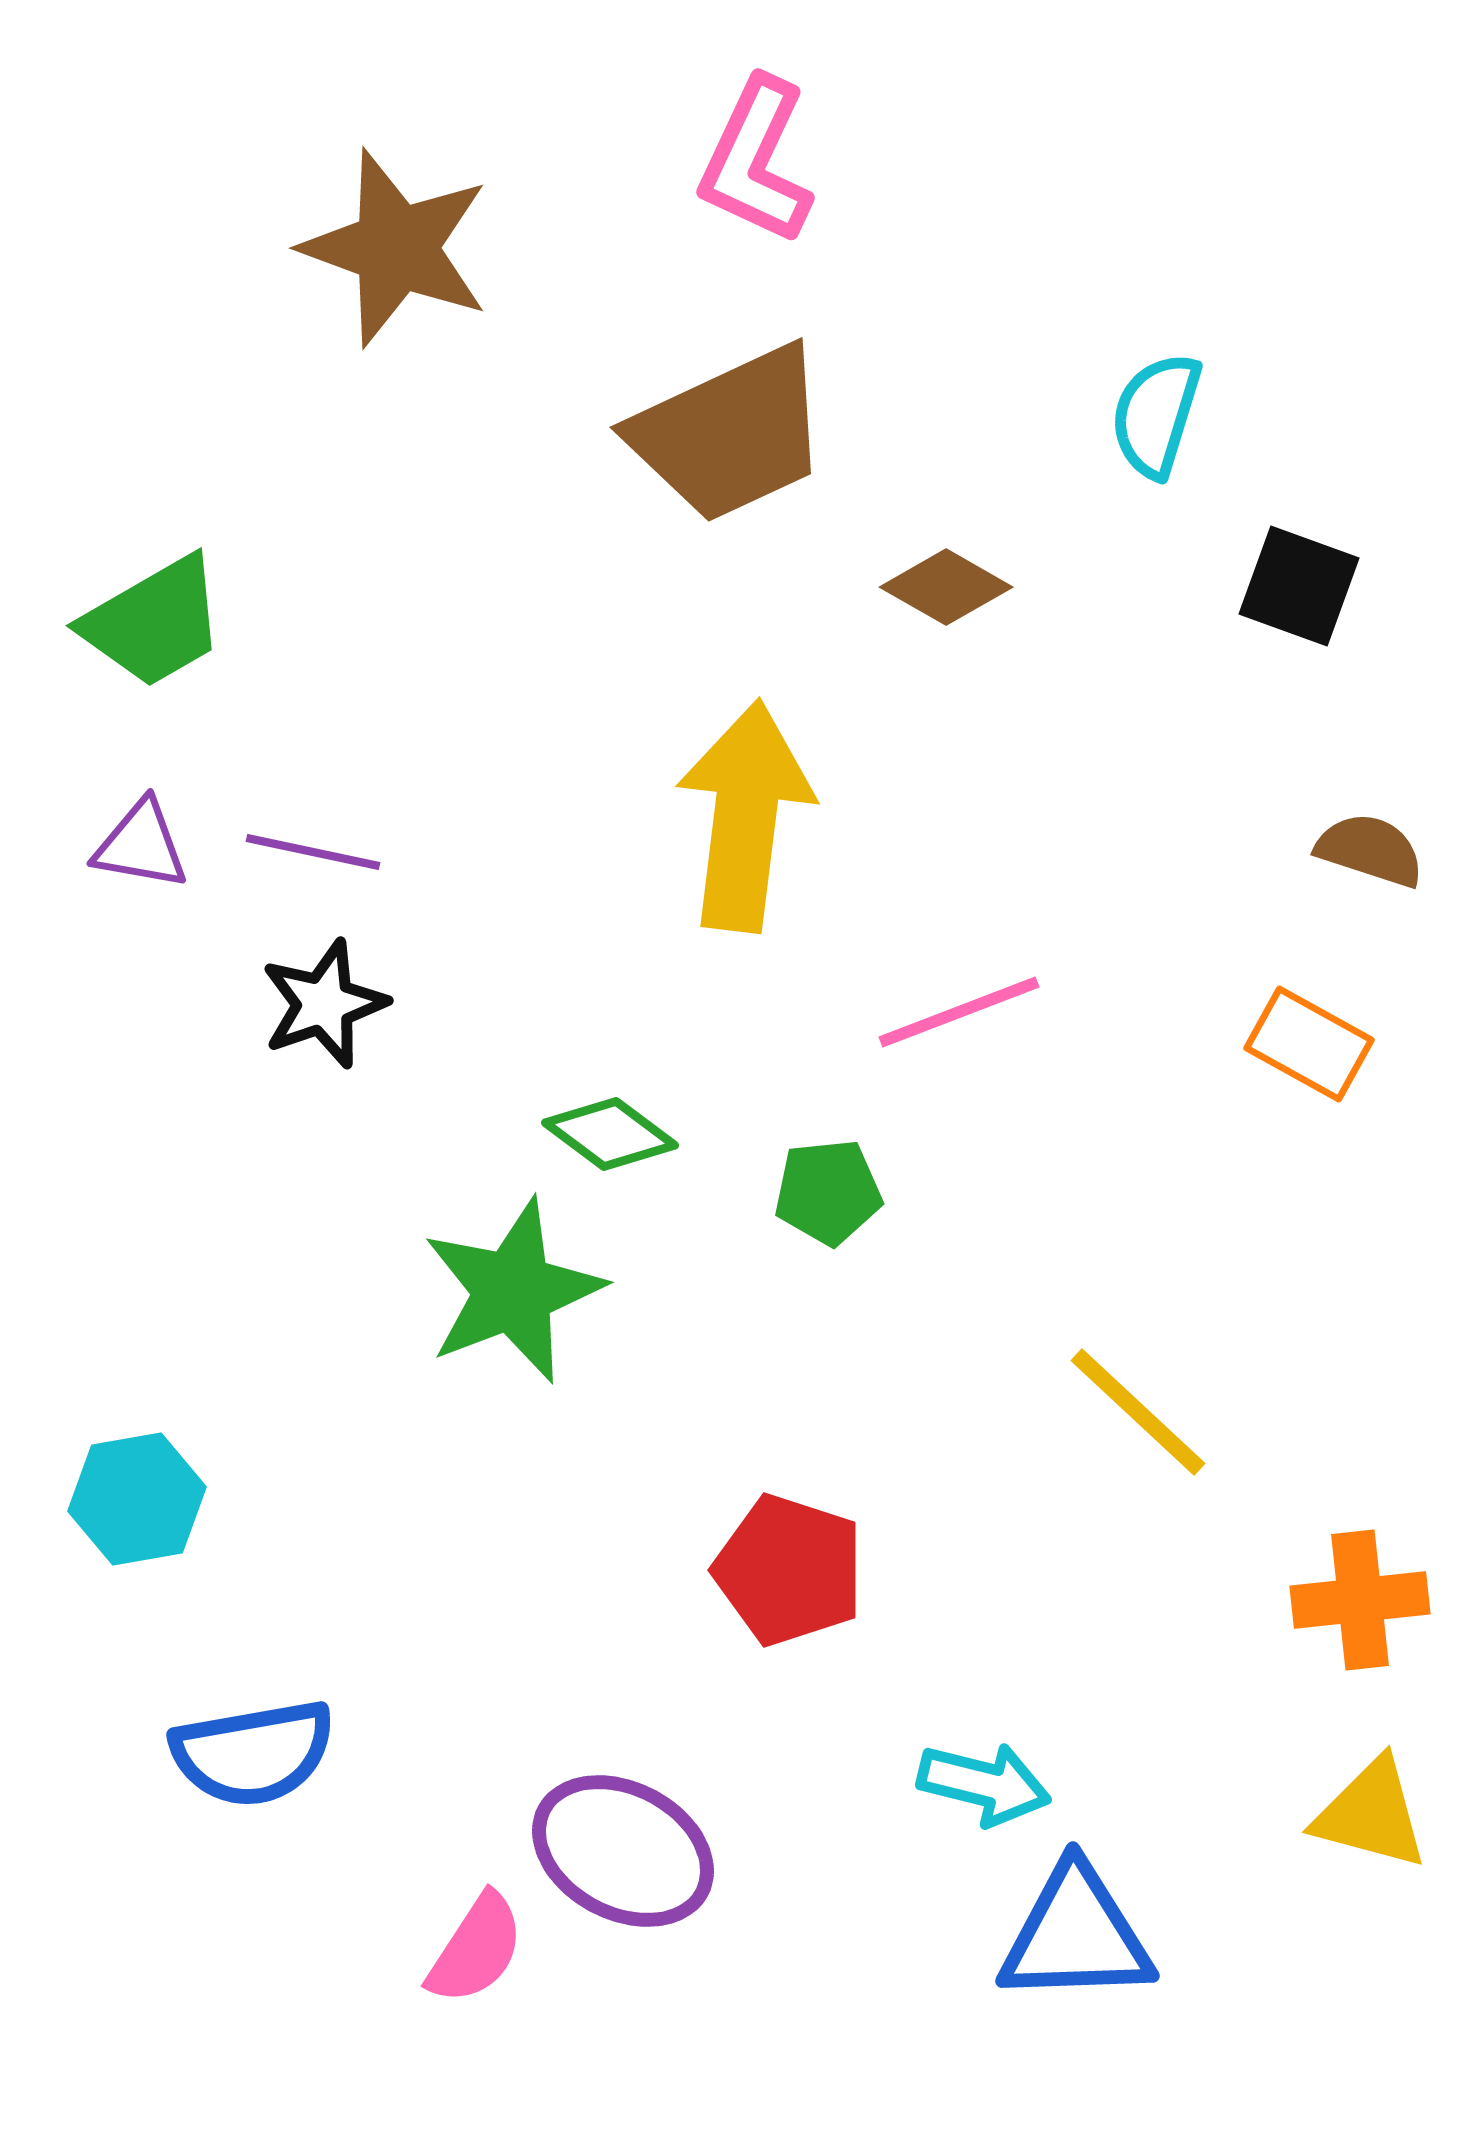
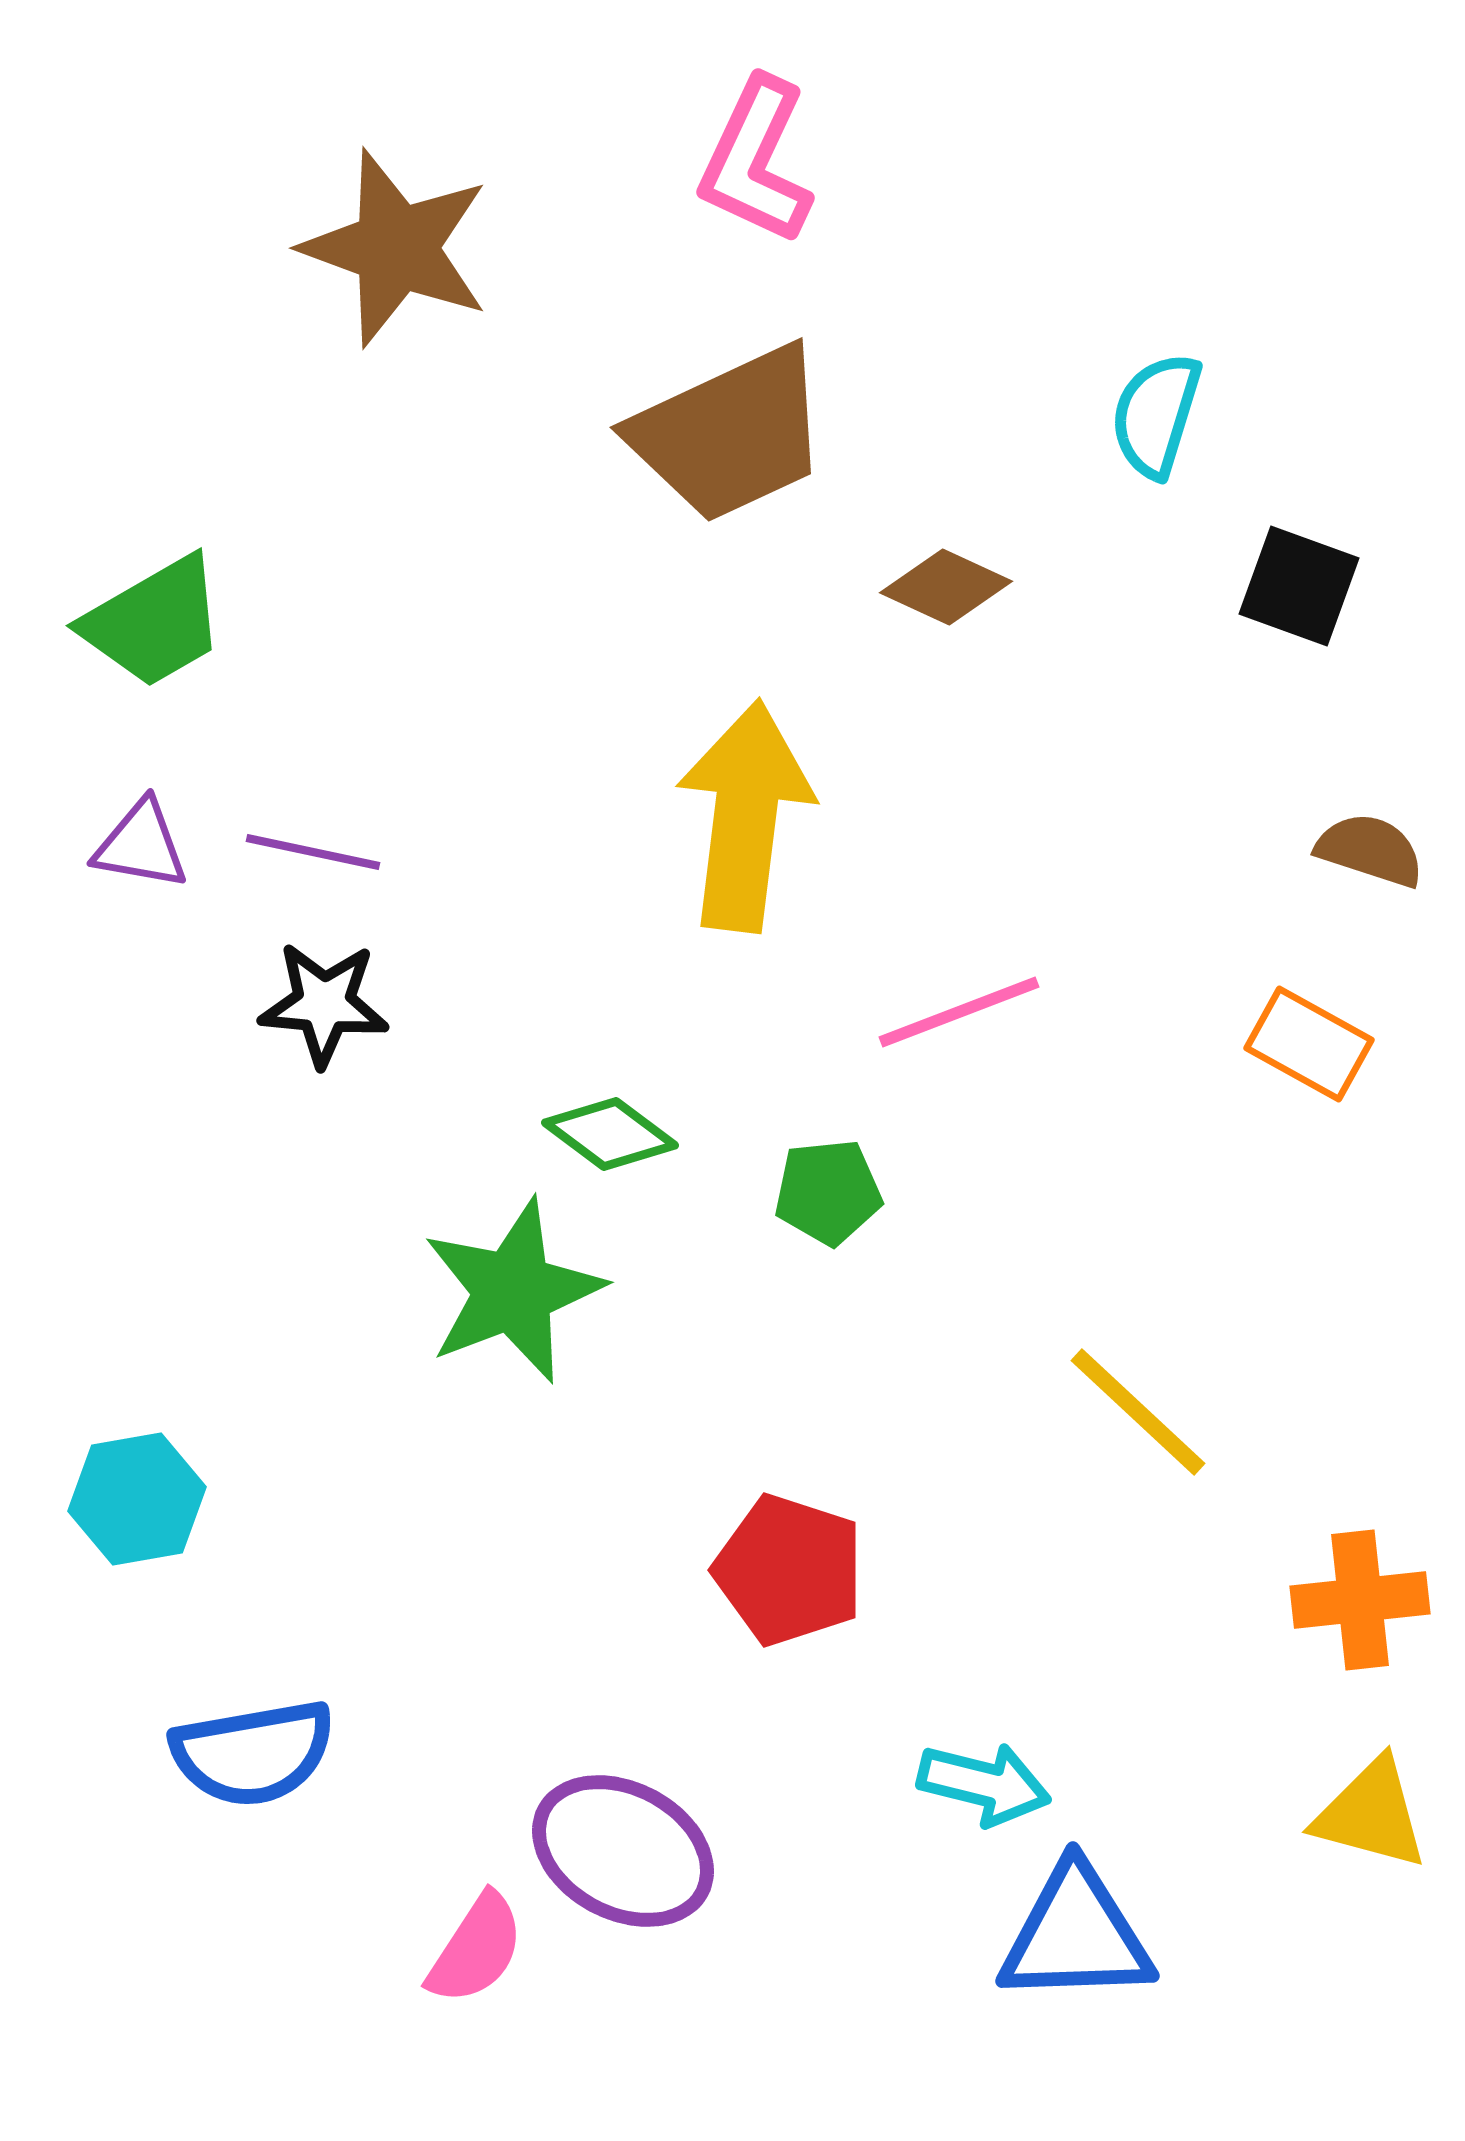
brown diamond: rotated 5 degrees counterclockwise
black star: rotated 24 degrees clockwise
